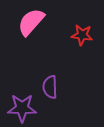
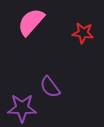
red star: moved 1 px right, 2 px up
purple semicircle: rotated 35 degrees counterclockwise
